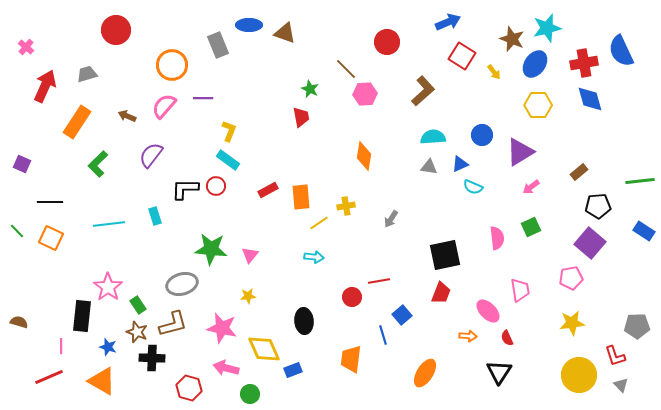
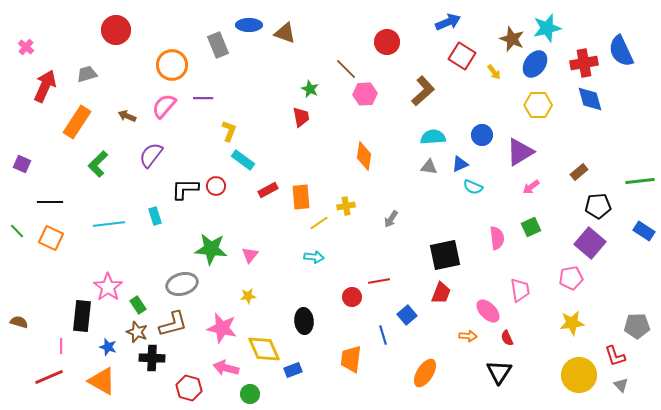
cyan rectangle at (228, 160): moved 15 px right
blue square at (402, 315): moved 5 px right
